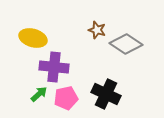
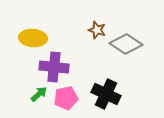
yellow ellipse: rotated 12 degrees counterclockwise
